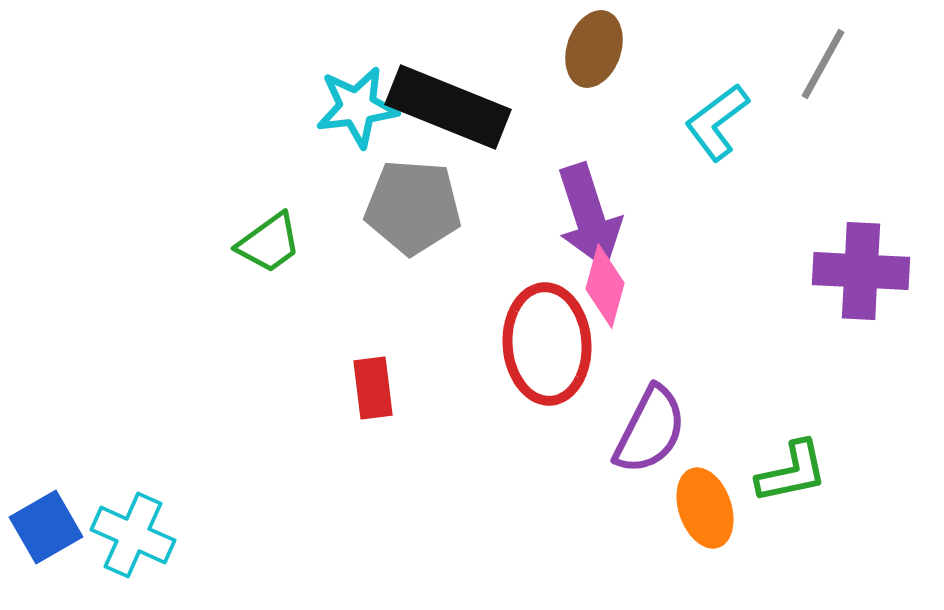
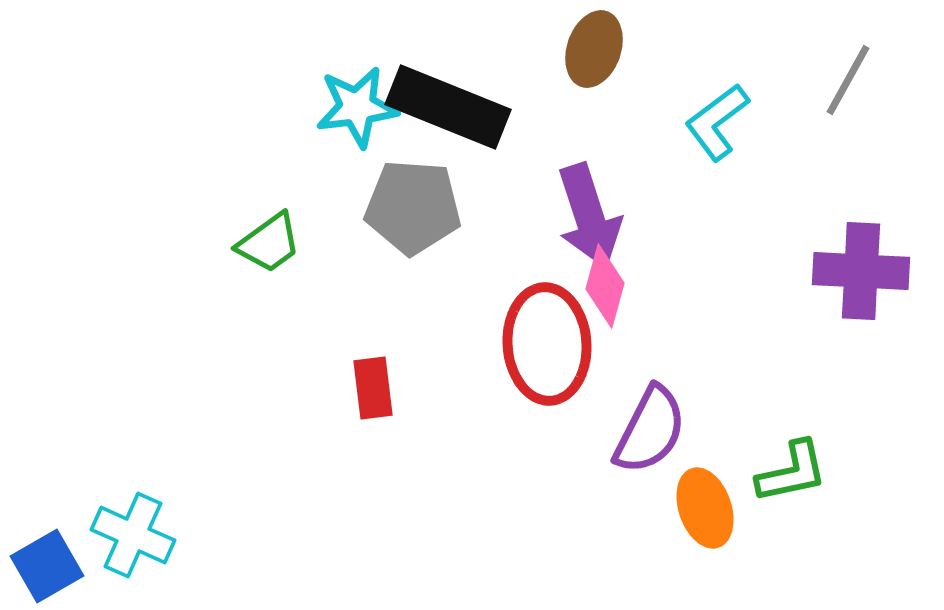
gray line: moved 25 px right, 16 px down
blue square: moved 1 px right, 39 px down
